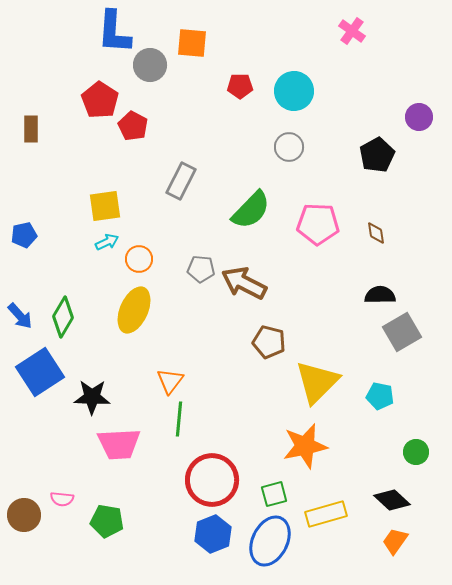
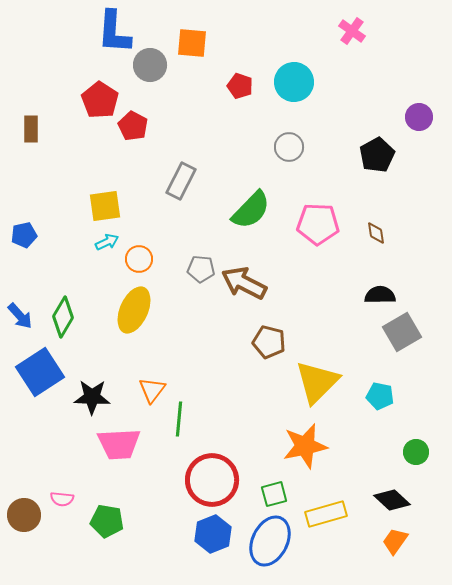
red pentagon at (240, 86): rotated 20 degrees clockwise
cyan circle at (294, 91): moved 9 px up
orange triangle at (170, 381): moved 18 px left, 9 px down
